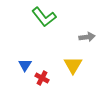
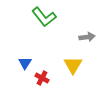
blue triangle: moved 2 px up
